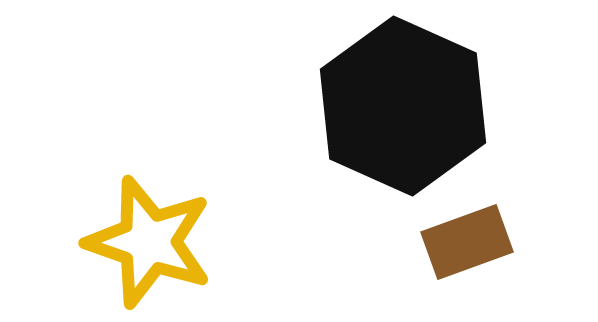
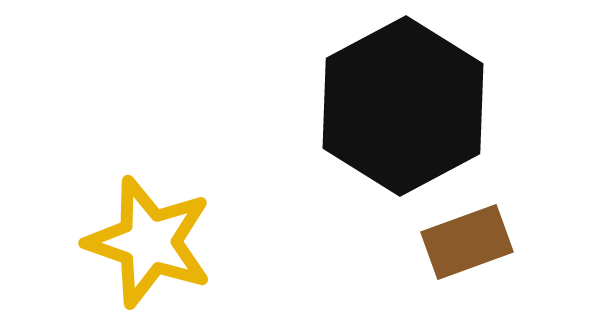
black hexagon: rotated 8 degrees clockwise
